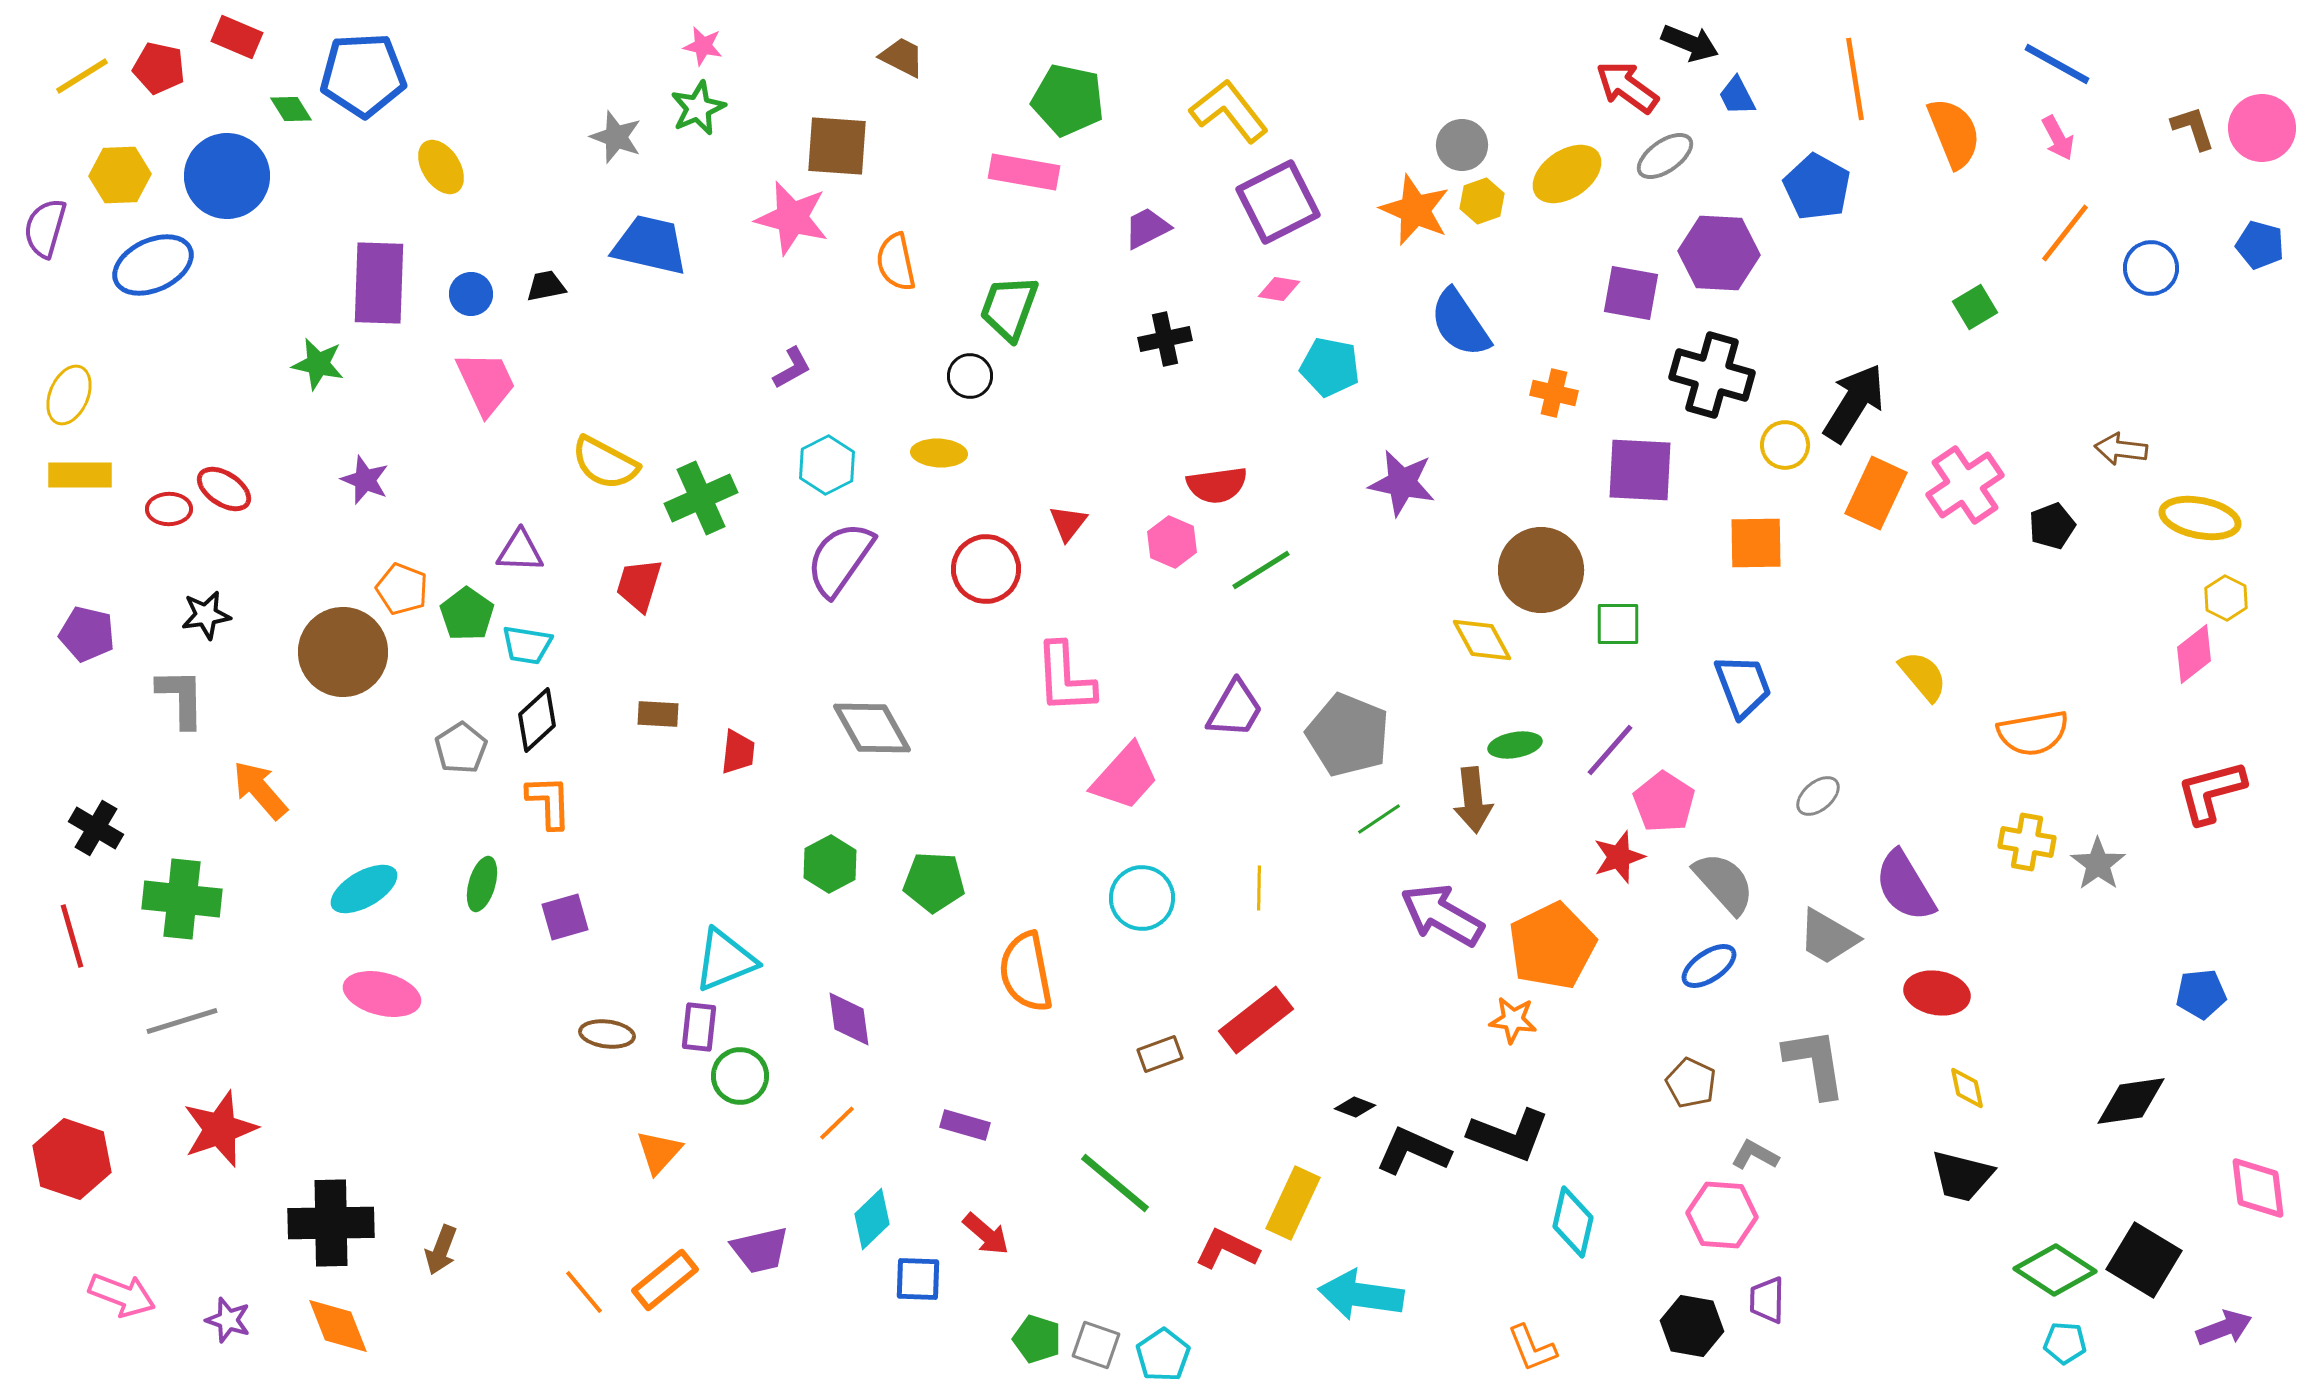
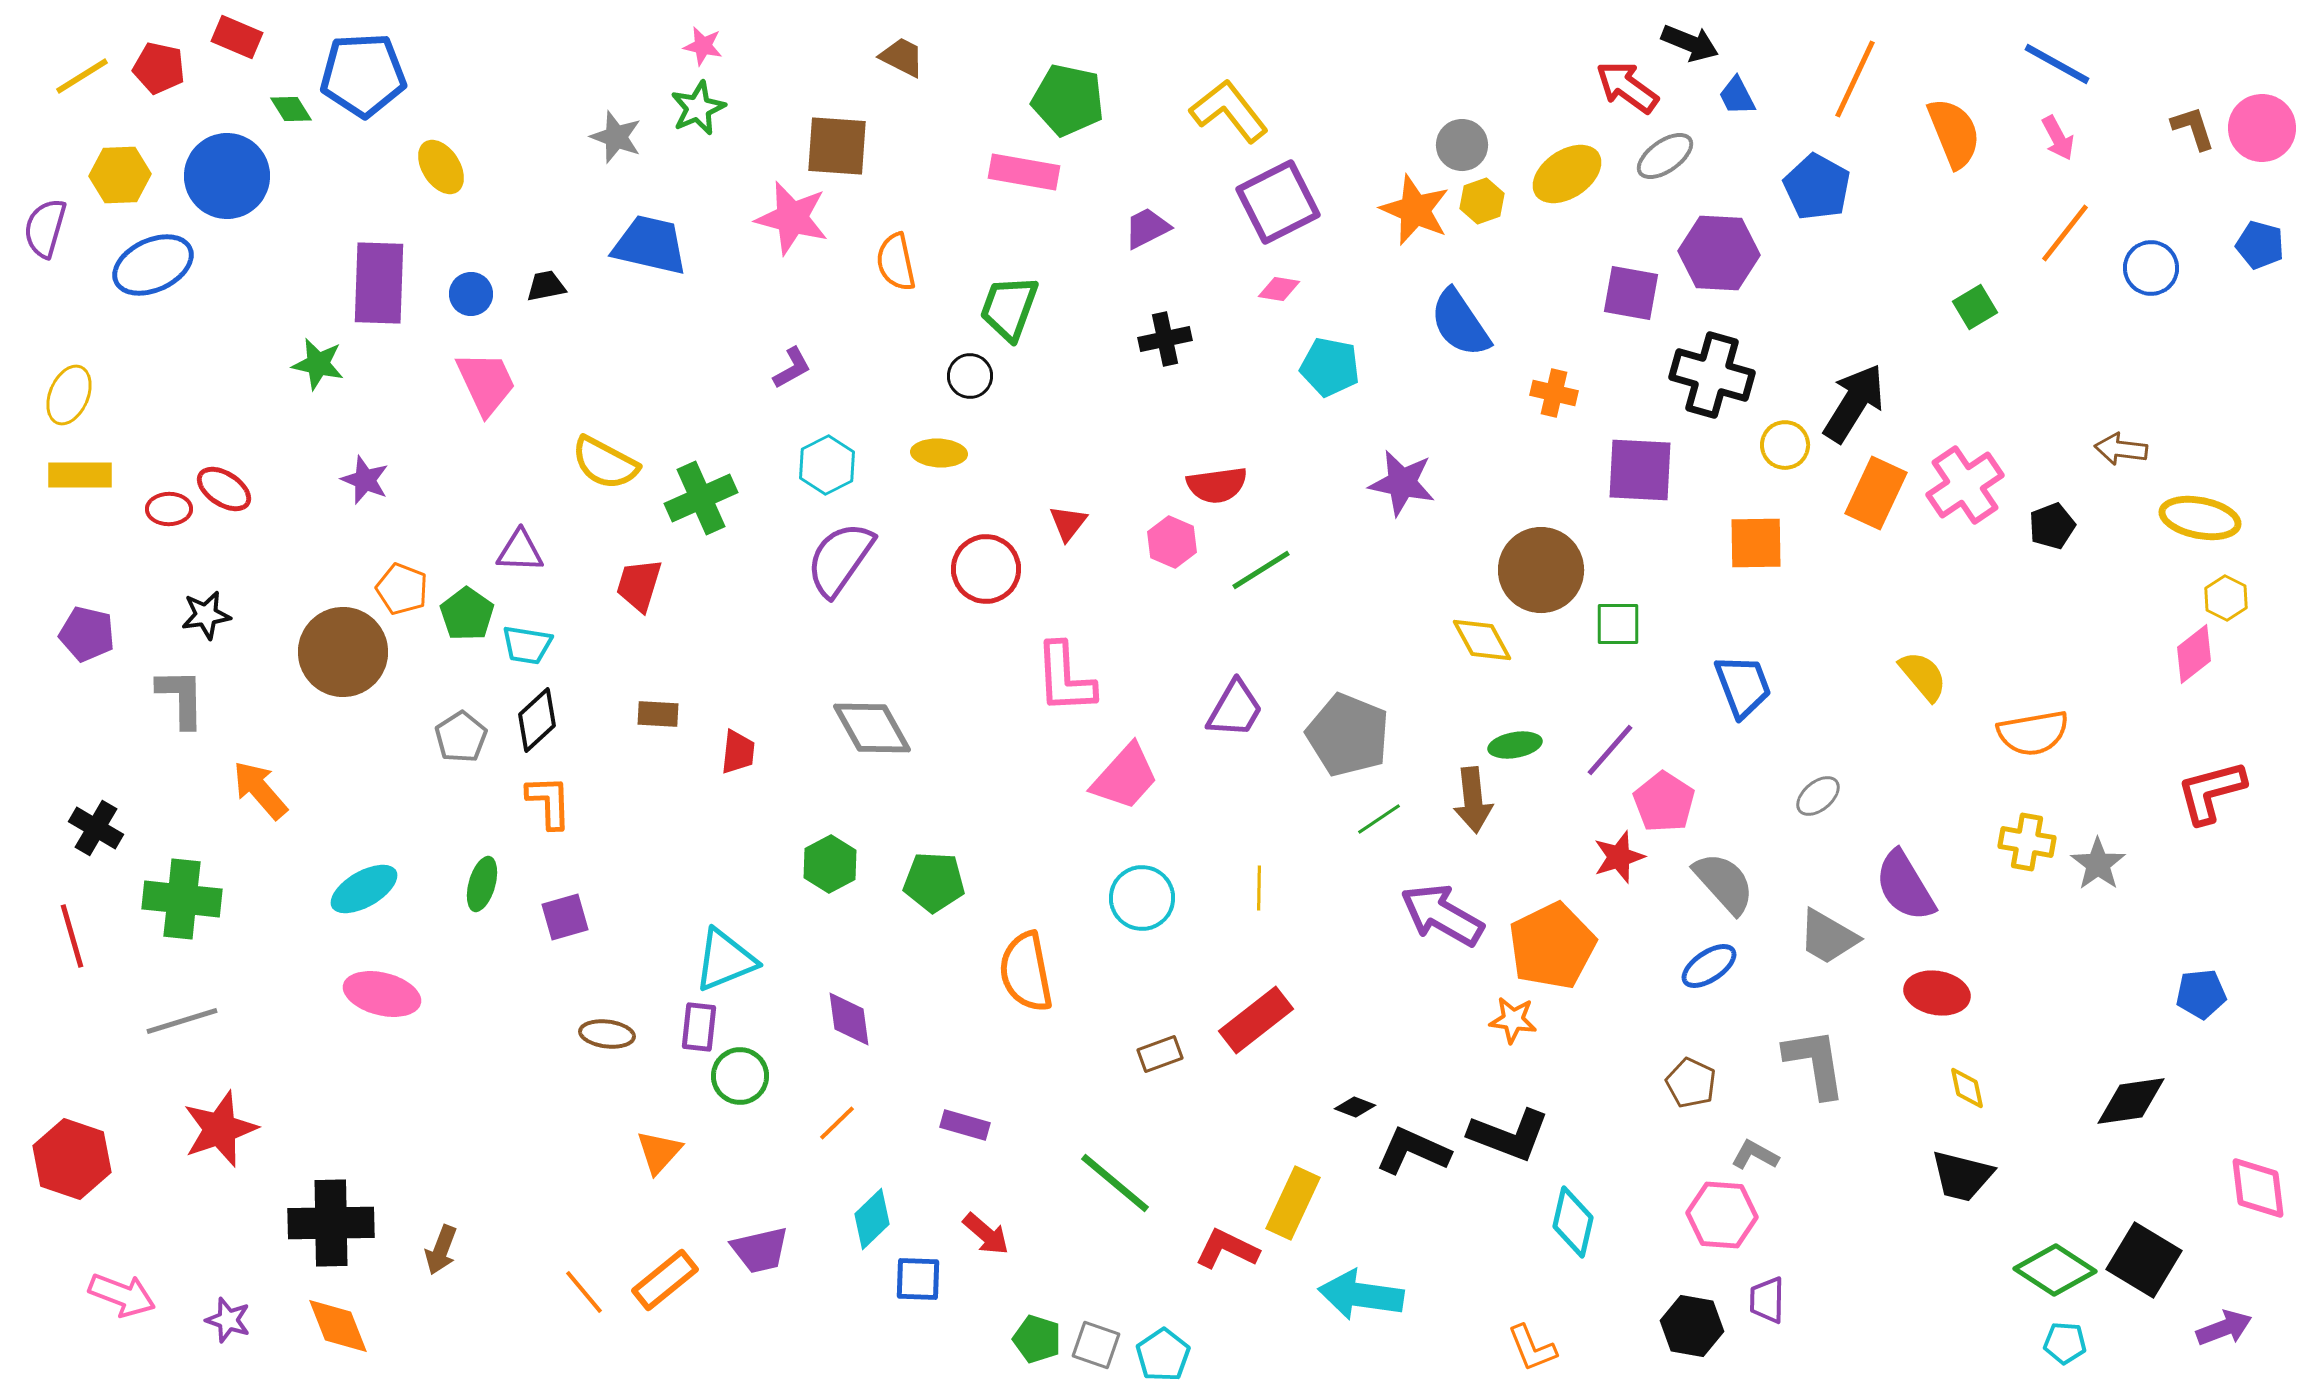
orange line at (1855, 79): rotated 34 degrees clockwise
gray pentagon at (461, 748): moved 11 px up
